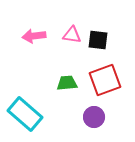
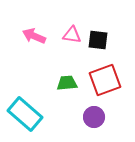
pink arrow: rotated 30 degrees clockwise
